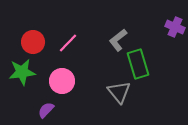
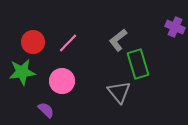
purple semicircle: rotated 90 degrees clockwise
